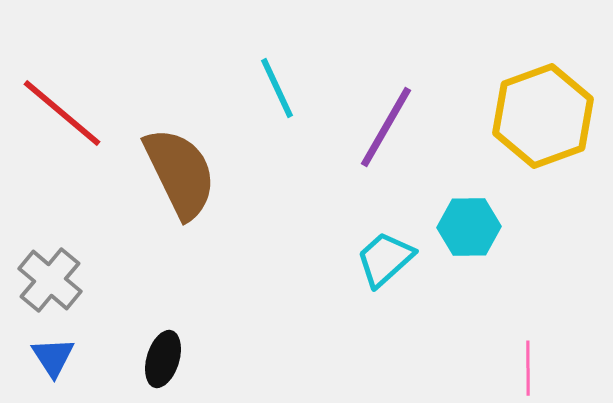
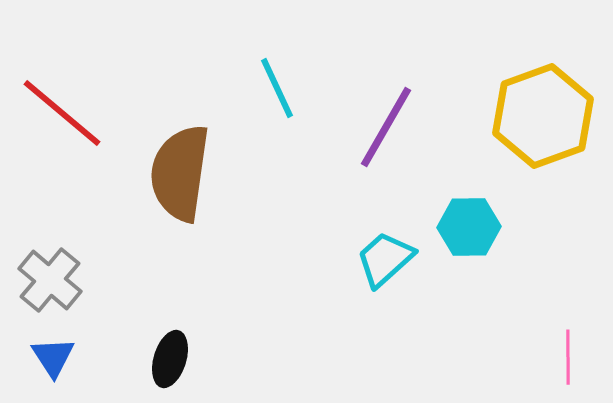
brown semicircle: rotated 146 degrees counterclockwise
black ellipse: moved 7 px right
pink line: moved 40 px right, 11 px up
